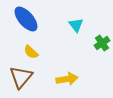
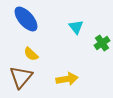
cyan triangle: moved 2 px down
yellow semicircle: moved 2 px down
